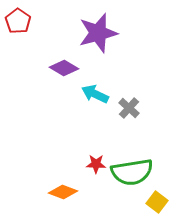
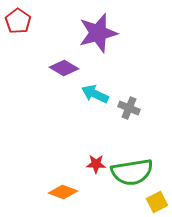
gray cross: rotated 20 degrees counterclockwise
yellow square: rotated 25 degrees clockwise
